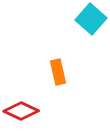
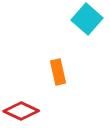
cyan square: moved 4 px left
